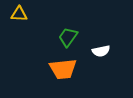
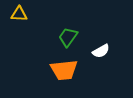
white semicircle: rotated 18 degrees counterclockwise
orange trapezoid: moved 1 px right, 1 px down
